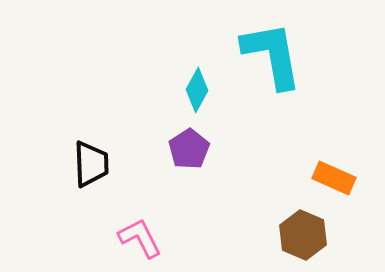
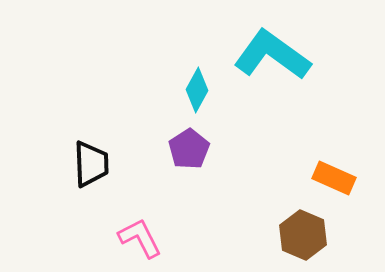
cyan L-shape: rotated 44 degrees counterclockwise
